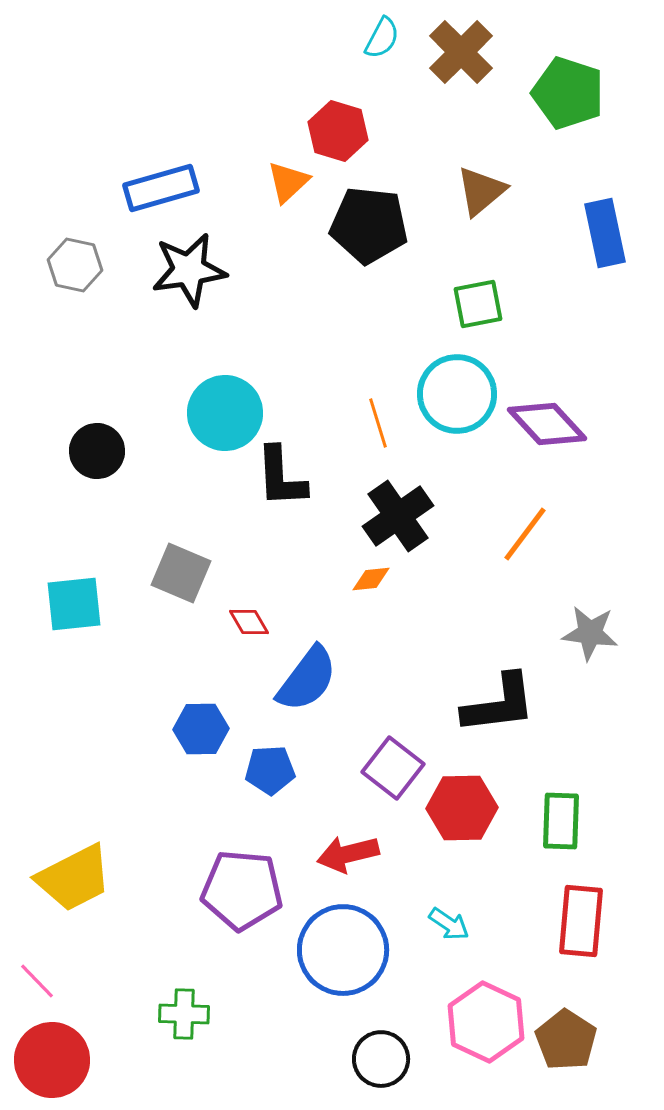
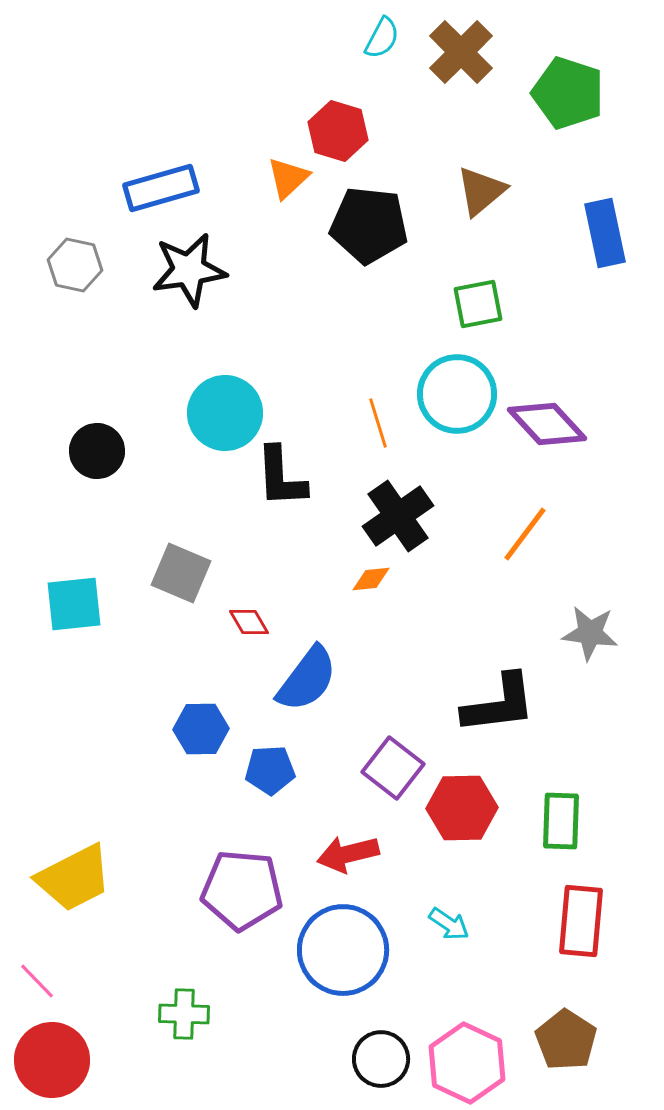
orange triangle at (288, 182): moved 4 px up
pink hexagon at (486, 1022): moved 19 px left, 41 px down
